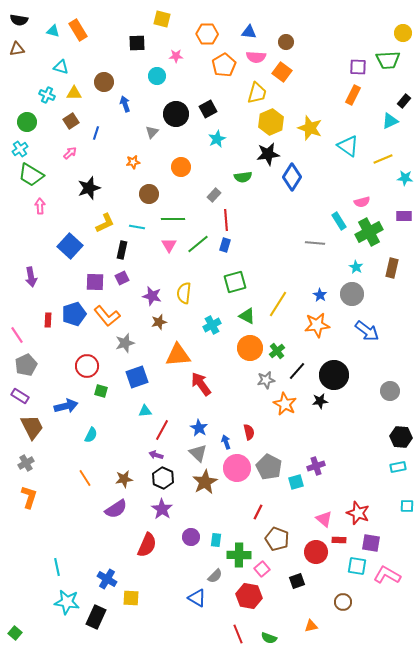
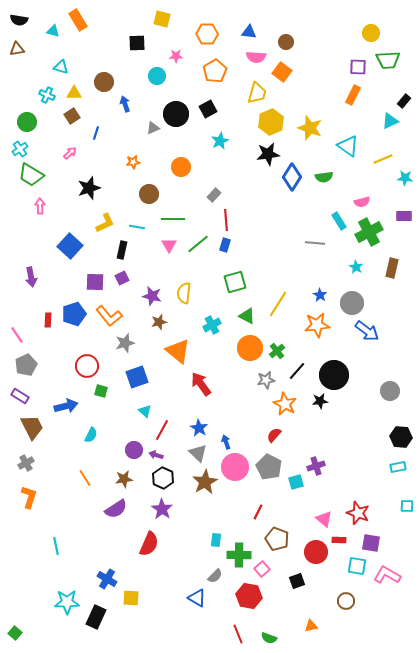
orange rectangle at (78, 30): moved 10 px up
yellow circle at (403, 33): moved 32 px left
orange pentagon at (224, 65): moved 9 px left, 6 px down
brown square at (71, 121): moved 1 px right, 5 px up
gray triangle at (152, 132): moved 1 px right, 4 px up; rotated 24 degrees clockwise
cyan star at (217, 139): moved 3 px right, 2 px down
green semicircle at (243, 177): moved 81 px right
gray circle at (352, 294): moved 9 px down
orange L-shape at (107, 316): moved 2 px right
orange triangle at (178, 355): moved 4 px up; rotated 44 degrees clockwise
cyan triangle at (145, 411): rotated 48 degrees clockwise
red semicircle at (249, 432): moved 25 px right, 3 px down; rotated 126 degrees counterclockwise
pink circle at (237, 468): moved 2 px left, 1 px up
purple circle at (191, 537): moved 57 px left, 87 px up
red semicircle at (147, 545): moved 2 px right, 1 px up
cyan line at (57, 567): moved 1 px left, 21 px up
cyan star at (67, 602): rotated 10 degrees counterclockwise
brown circle at (343, 602): moved 3 px right, 1 px up
